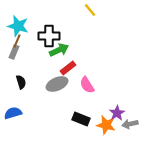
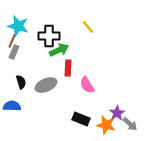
yellow line: moved 2 px left, 17 px down
brown line: moved 5 px left
red rectangle: rotated 49 degrees counterclockwise
gray ellipse: moved 11 px left, 1 px down
blue semicircle: moved 1 px left, 7 px up; rotated 18 degrees clockwise
gray arrow: rotated 126 degrees counterclockwise
